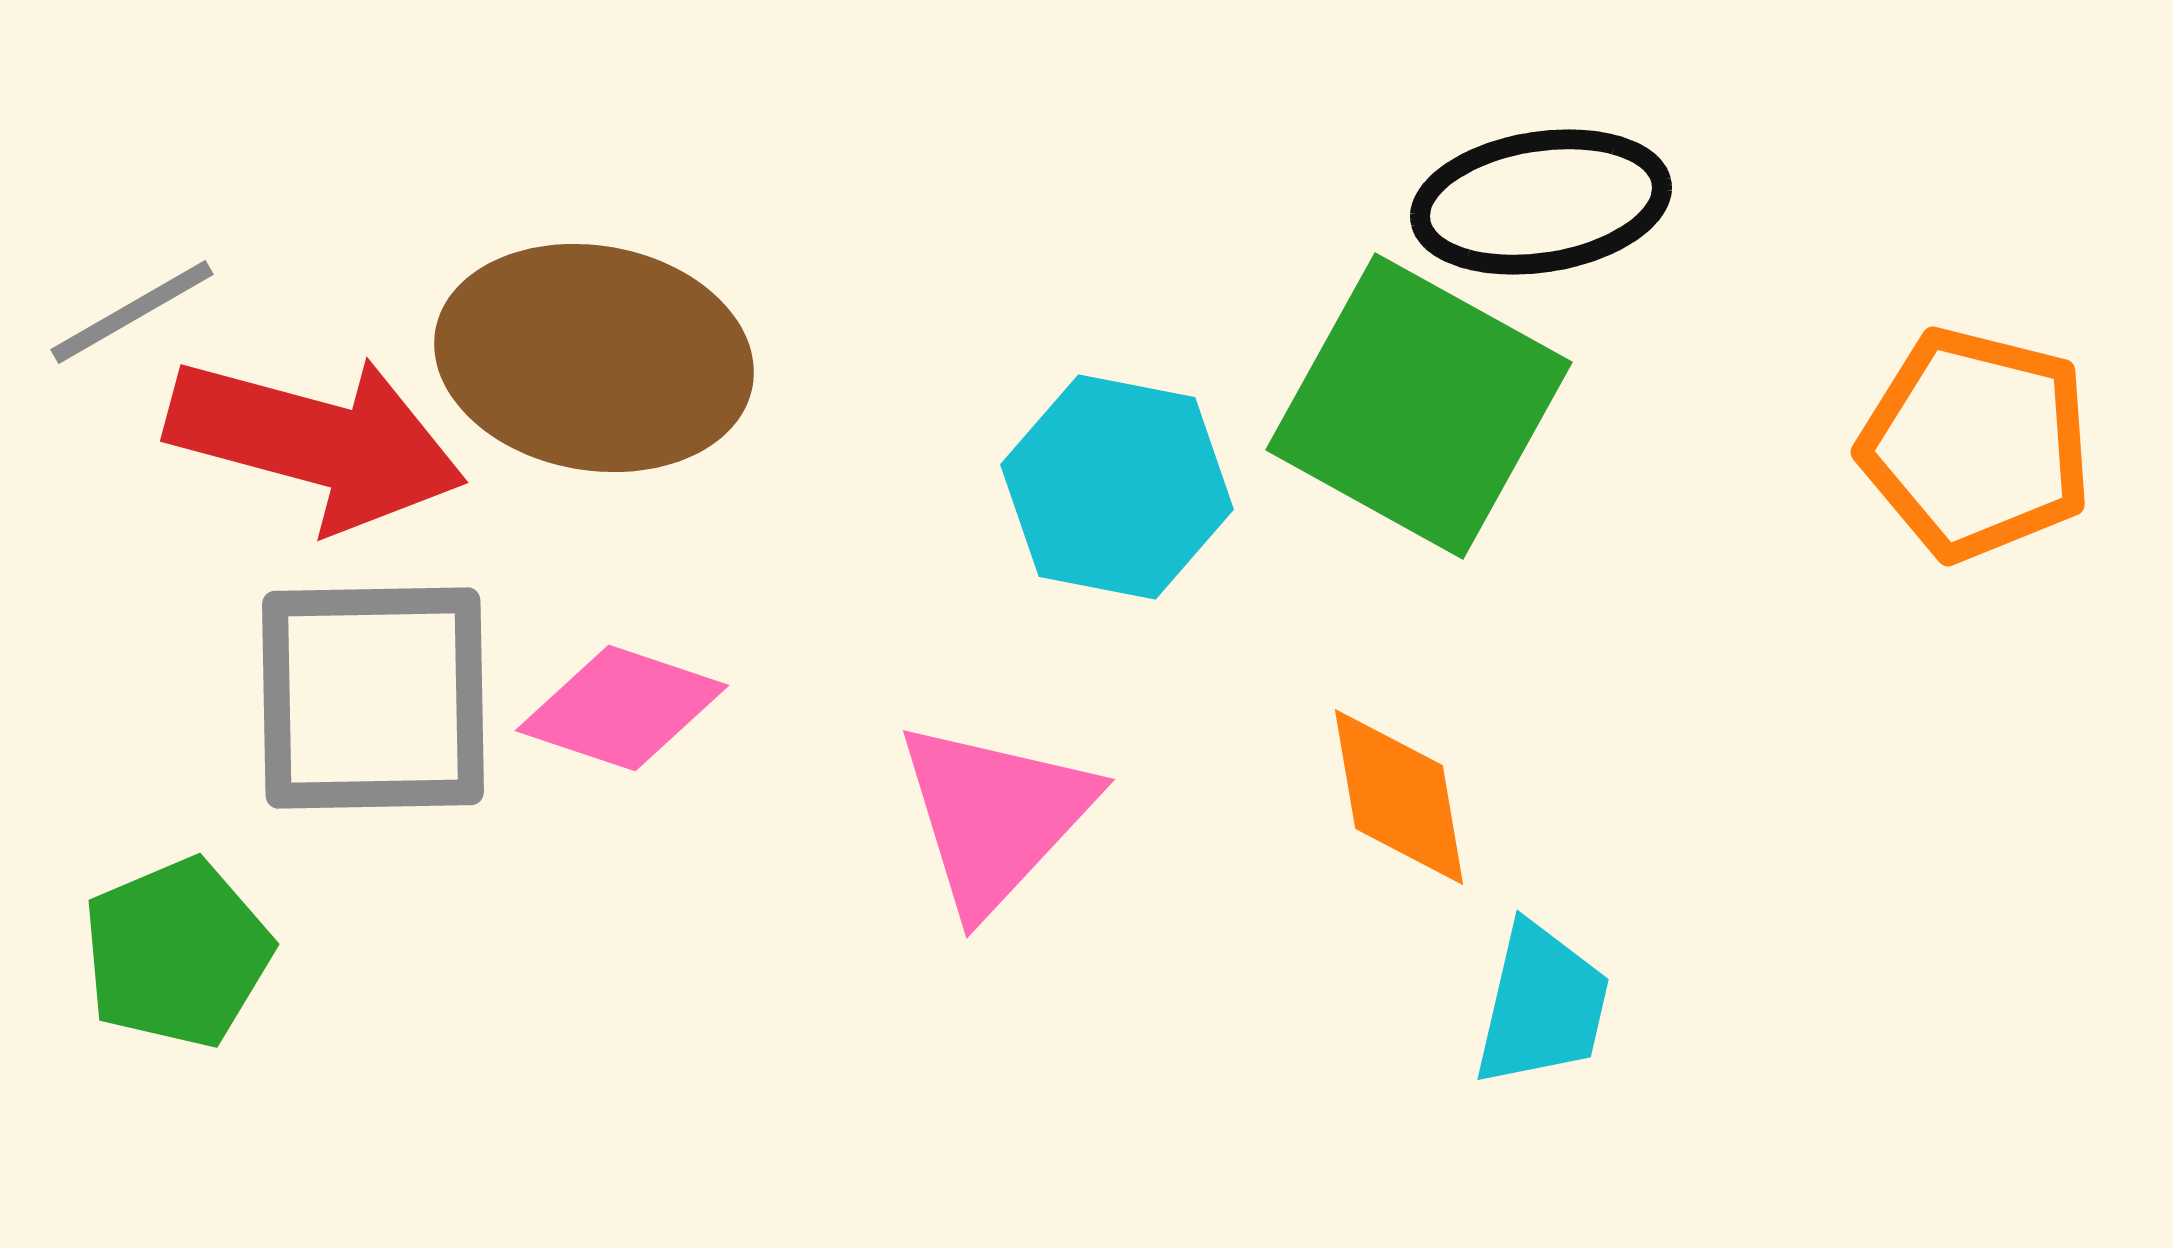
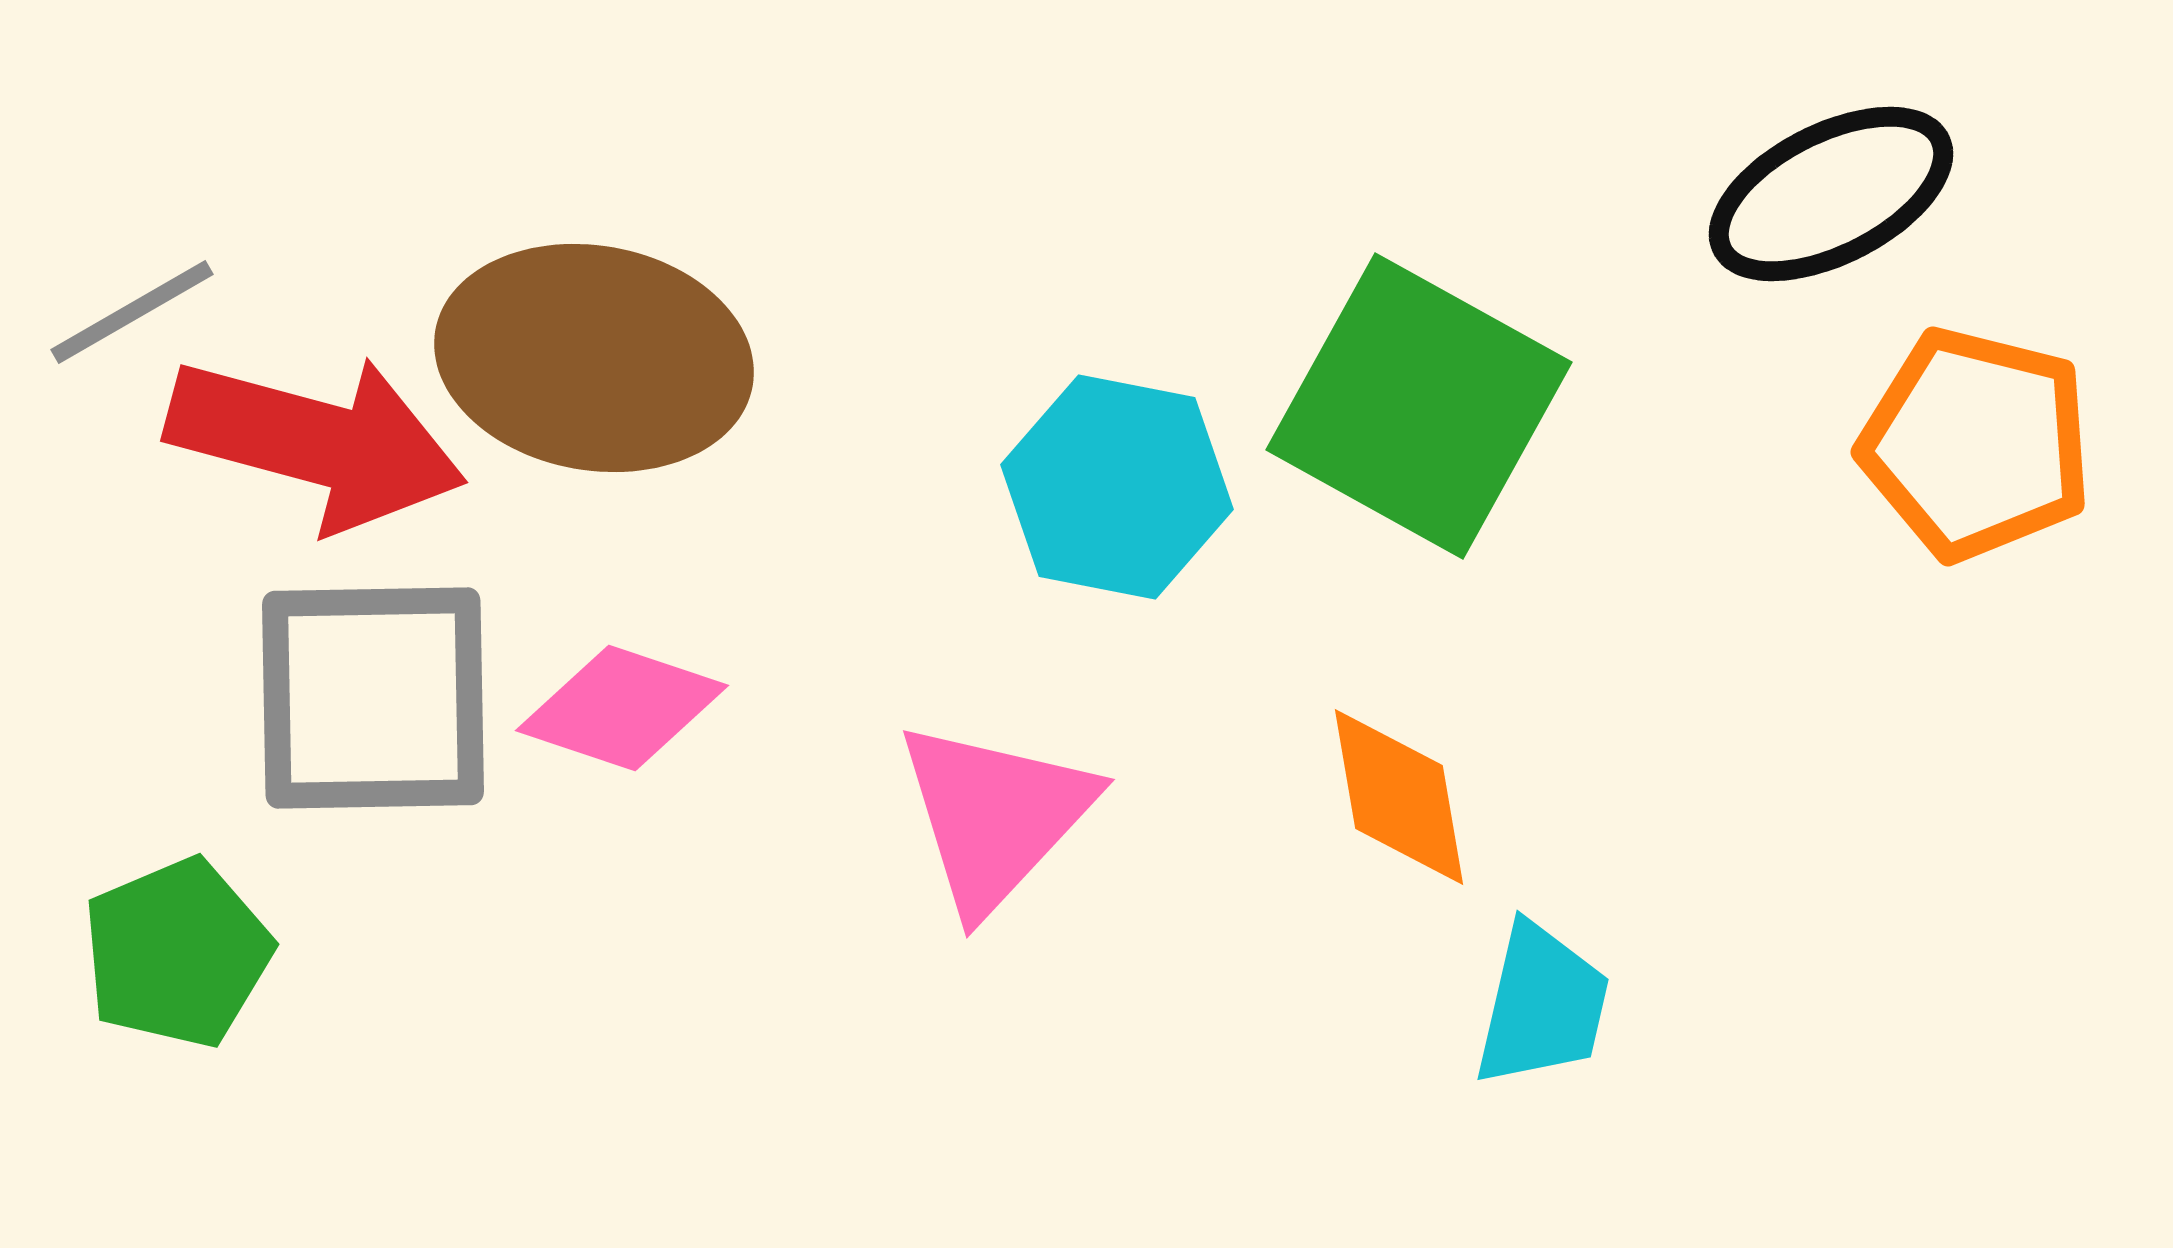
black ellipse: moved 290 px right, 8 px up; rotated 18 degrees counterclockwise
